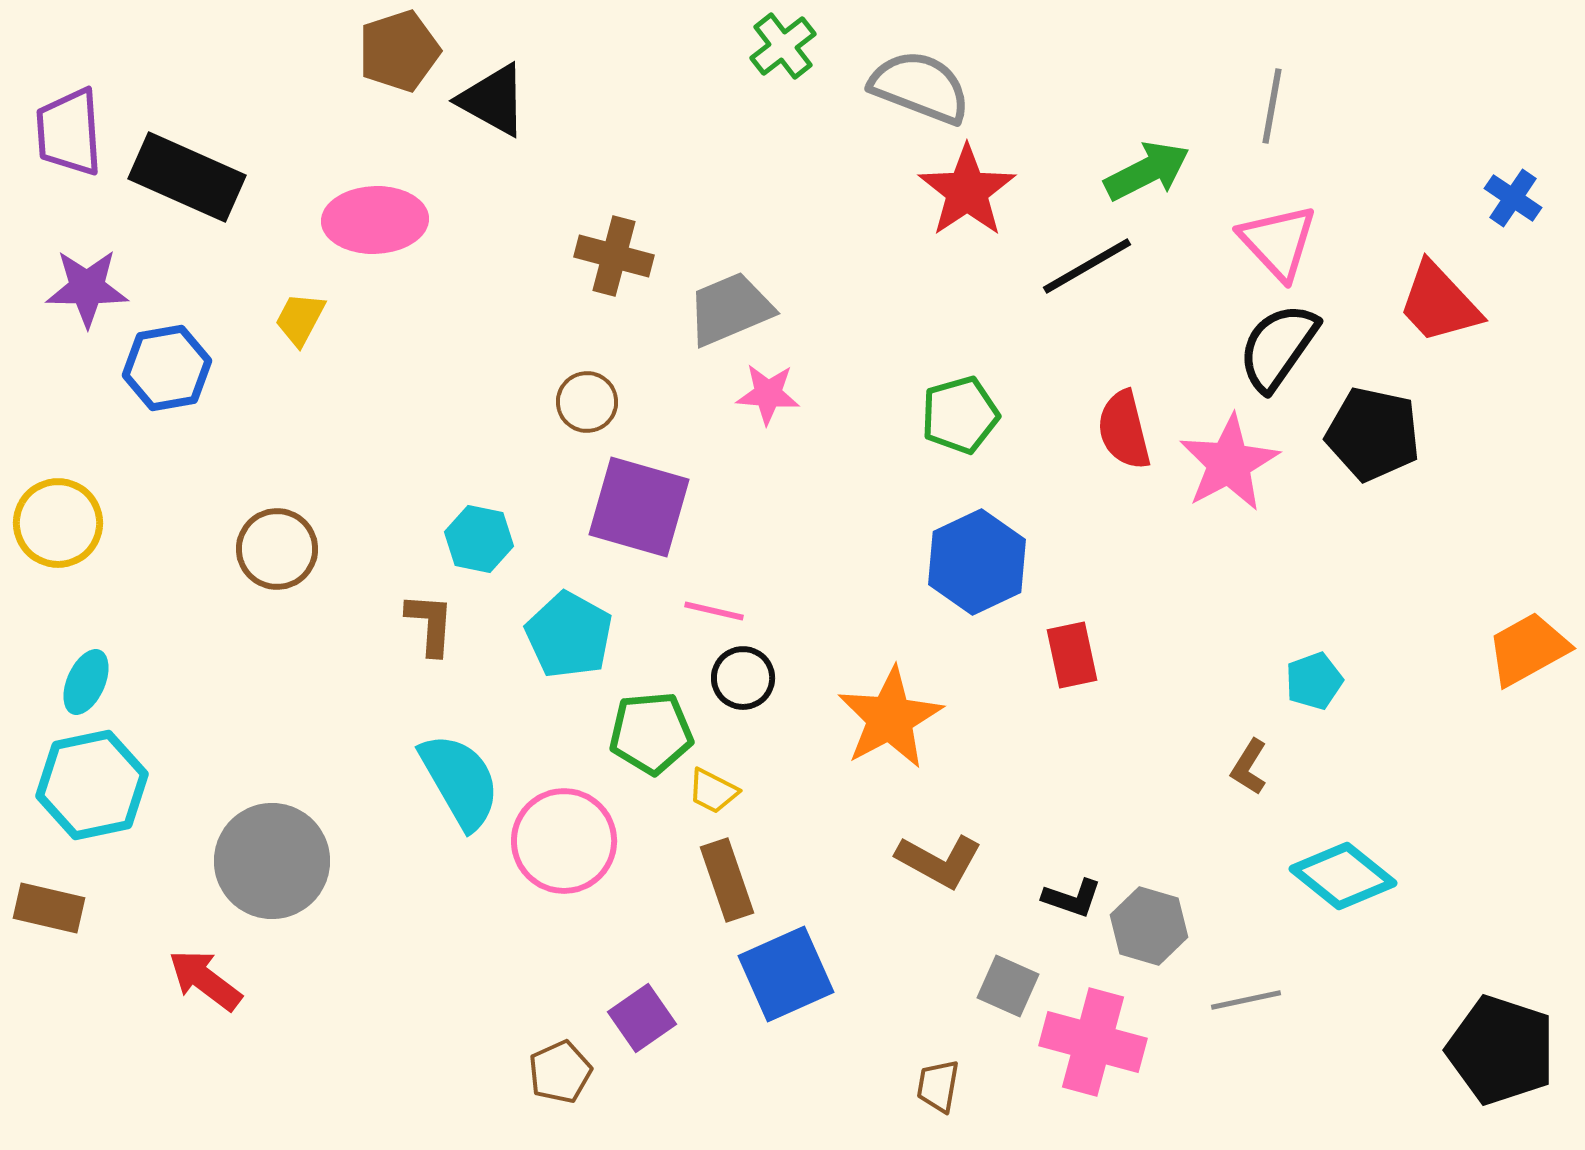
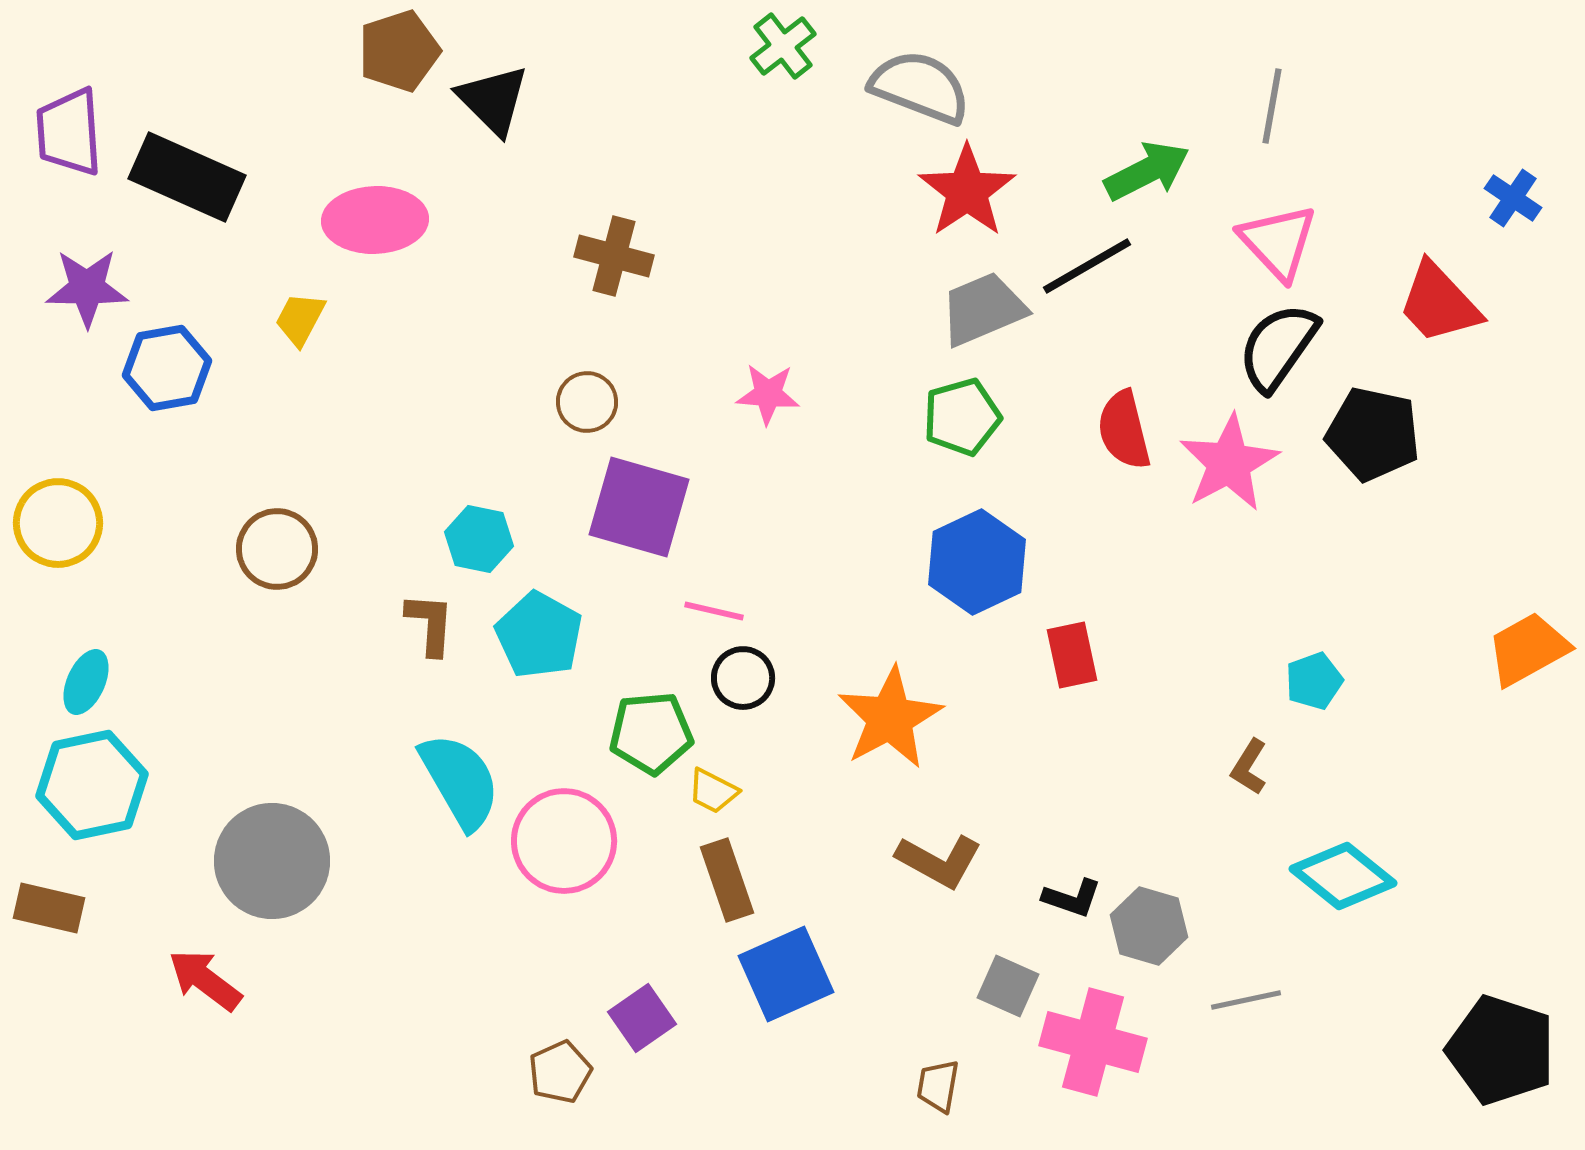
black triangle at (493, 100): rotated 16 degrees clockwise
gray trapezoid at (730, 309): moved 253 px right
green pentagon at (960, 415): moved 2 px right, 2 px down
cyan pentagon at (569, 635): moved 30 px left
